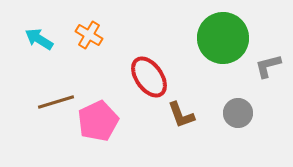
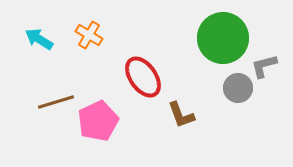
gray L-shape: moved 4 px left
red ellipse: moved 6 px left
gray circle: moved 25 px up
